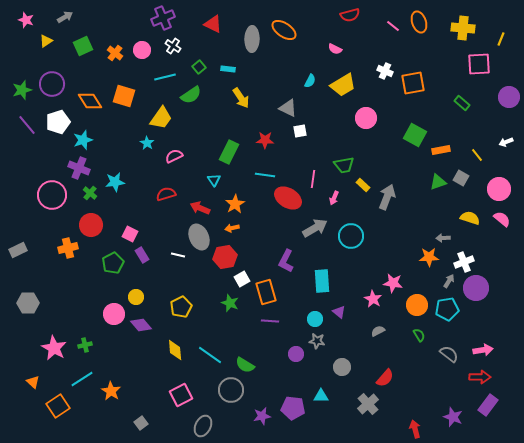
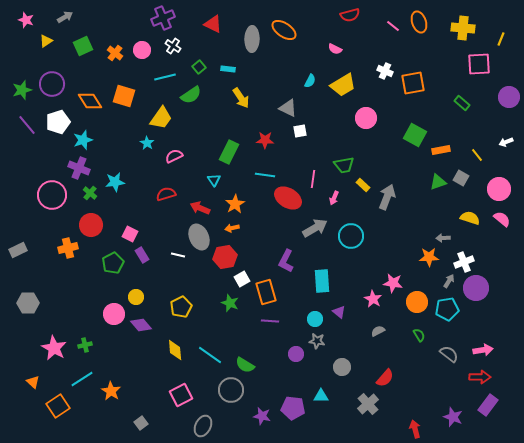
orange circle at (417, 305): moved 3 px up
purple star at (262, 416): rotated 24 degrees clockwise
